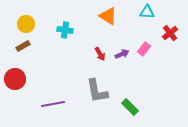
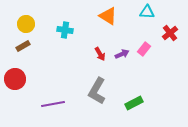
gray L-shape: rotated 40 degrees clockwise
green rectangle: moved 4 px right, 4 px up; rotated 72 degrees counterclockwise
